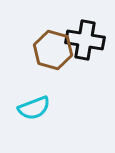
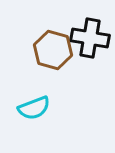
black cross: moved 5 px right, 2 px up
